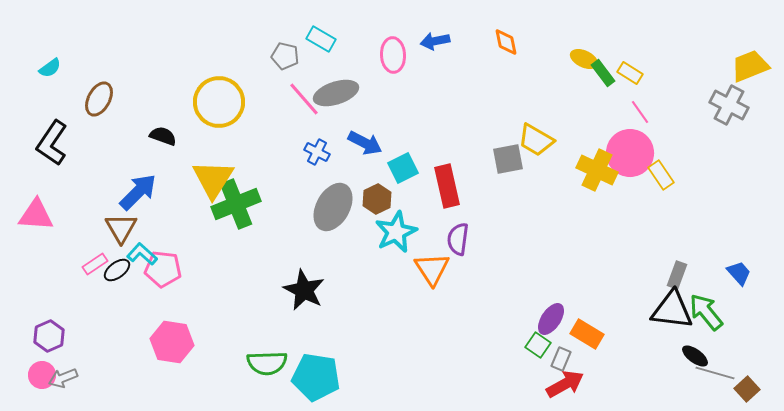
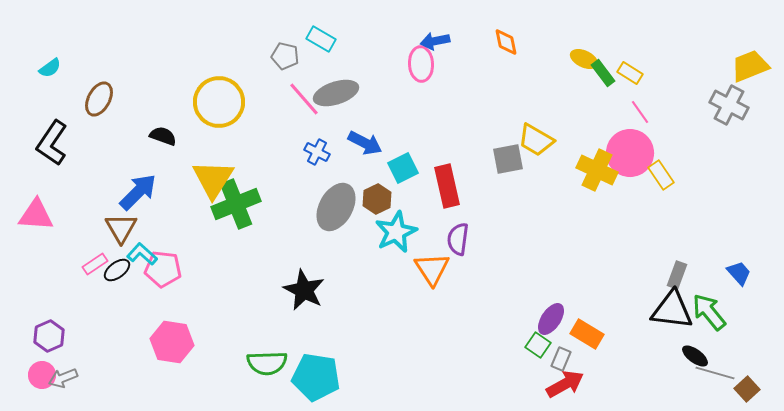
pink ellipse at (393, 55): moved 28 px right, 9 px down
gray ellipse at (333, 207): moved 3 px right
green arrow at (706, 312): moved 3 px right
